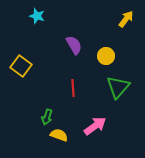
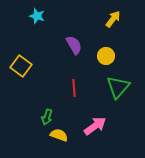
yellow arrow: moved 13 px left
red line: moved 1 px right
